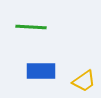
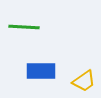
green line: moved 7 px left
